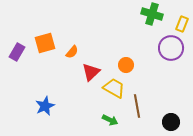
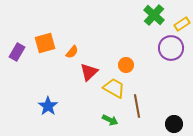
green cross: moved 2 px right, 1 px down; rotated 25 degrees clockwise
yellow rectangle: rotated 35 degrees clockwise
red triangle: moved 2 px left
blue star: moved 3 px right; rotated 12 degrees counterclockwise
black circle: moved 3 px right, 2 px down
